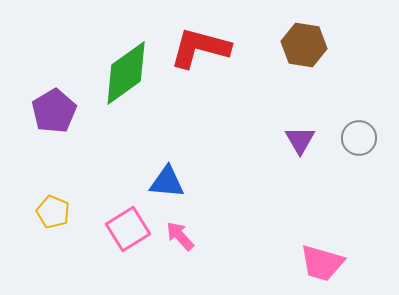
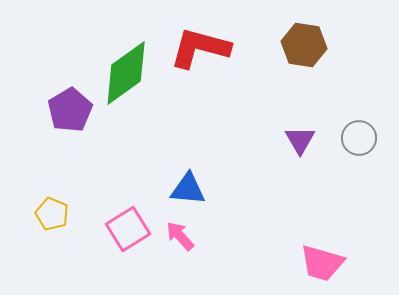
purple pentagon: moved 16 px right, 1 px up
blue triangle: moved 21 px right, 7 px down
yellow pentagon: moved 1 px left, 2 px down
